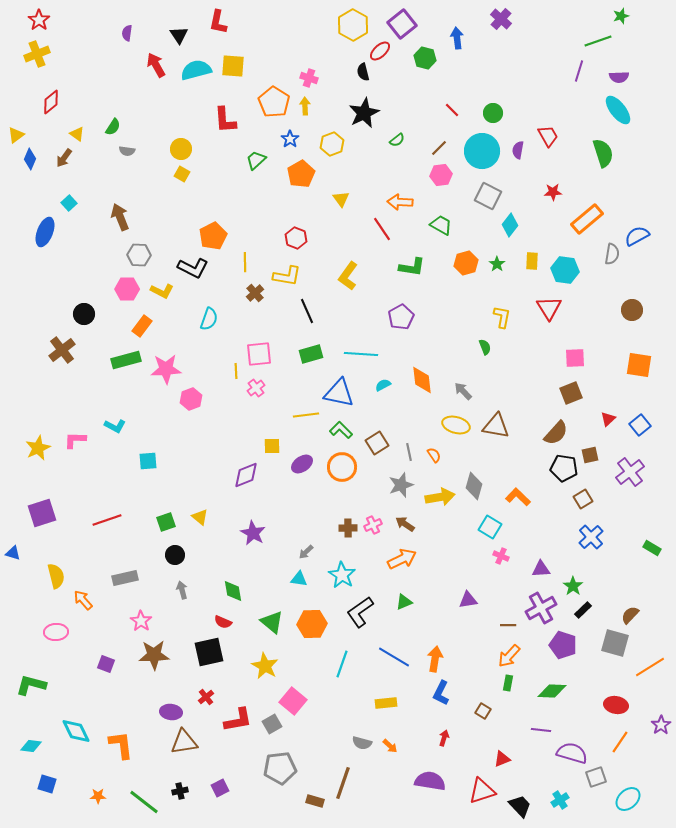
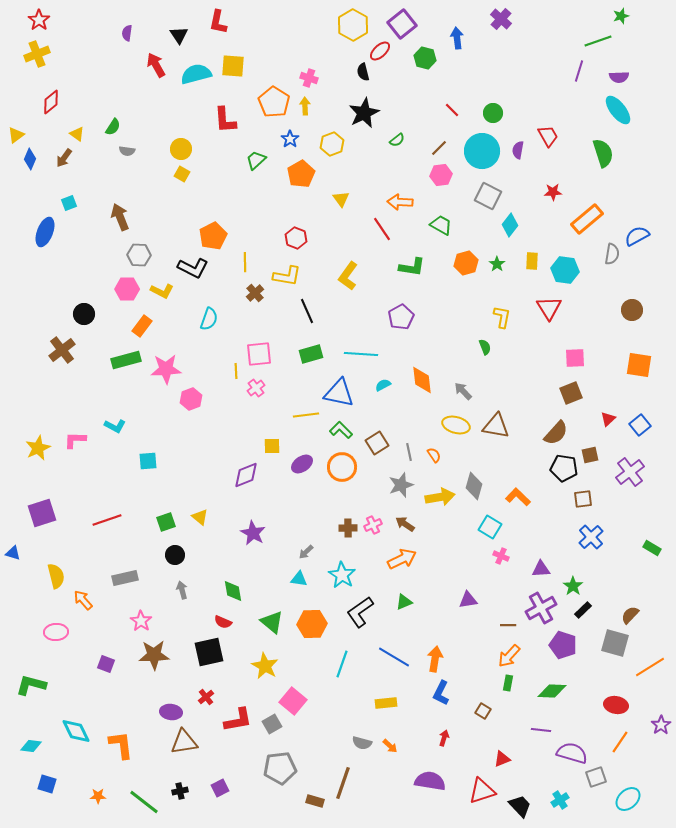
cyan semicircle at (196, 70): moved 4 px down
cyan square at (69, 203): rotated 21 degrees clockwise
brown square at (583, 499): rotated 24 degrees clockwise
